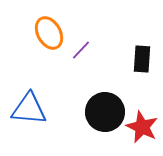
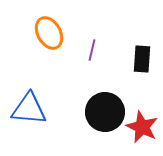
purple line: moved 11 px right; rotated 30 degrees counterclockwise
